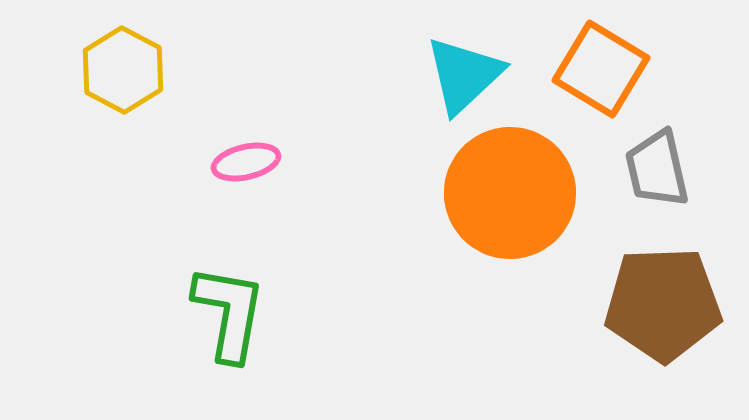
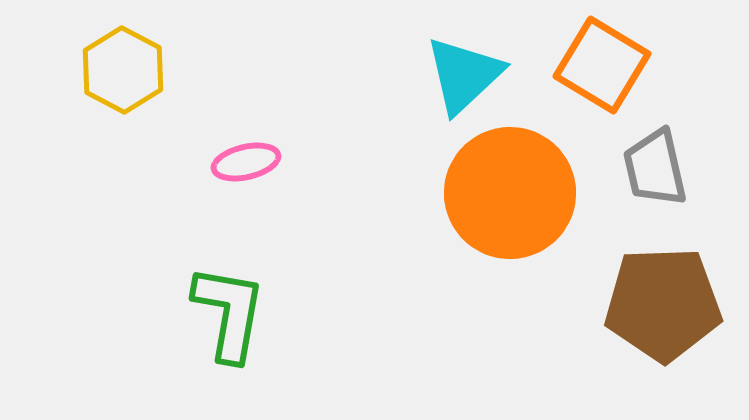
orange square: moved 1 px right, 4 px up
gray trapezoid: moved 2 px left, 1 px up
